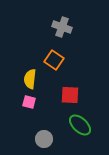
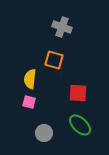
orange square: rotated 18 degrees counterclockwise
red square: moved 8 px right, 2 px up
gray circle: moved 6 px up
